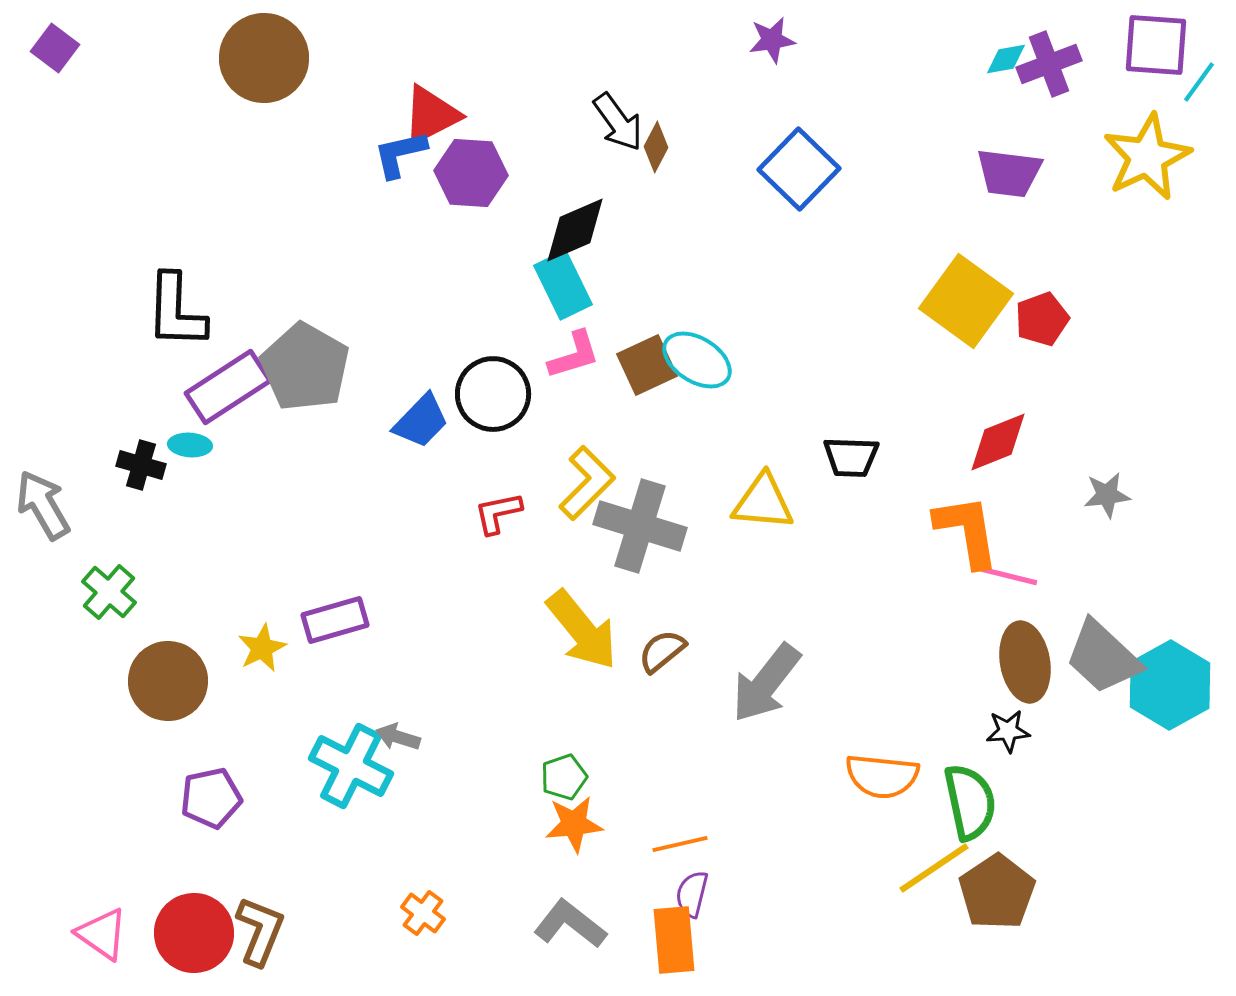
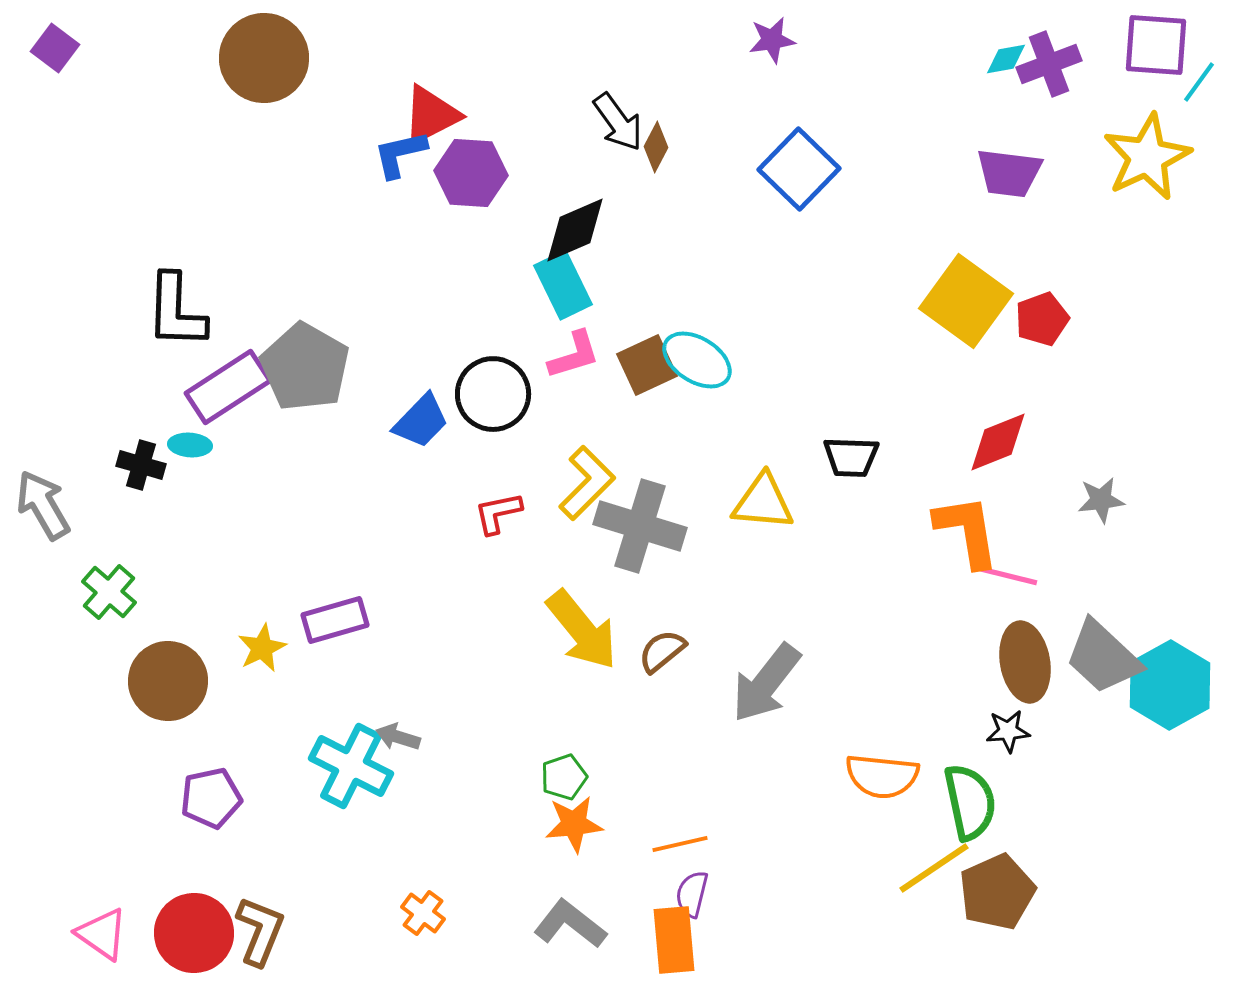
gray star at (1107, 495): moved 6 px left, 5 px down
brown pentagon at (997, 892): rotated 10 degrees clockwise
